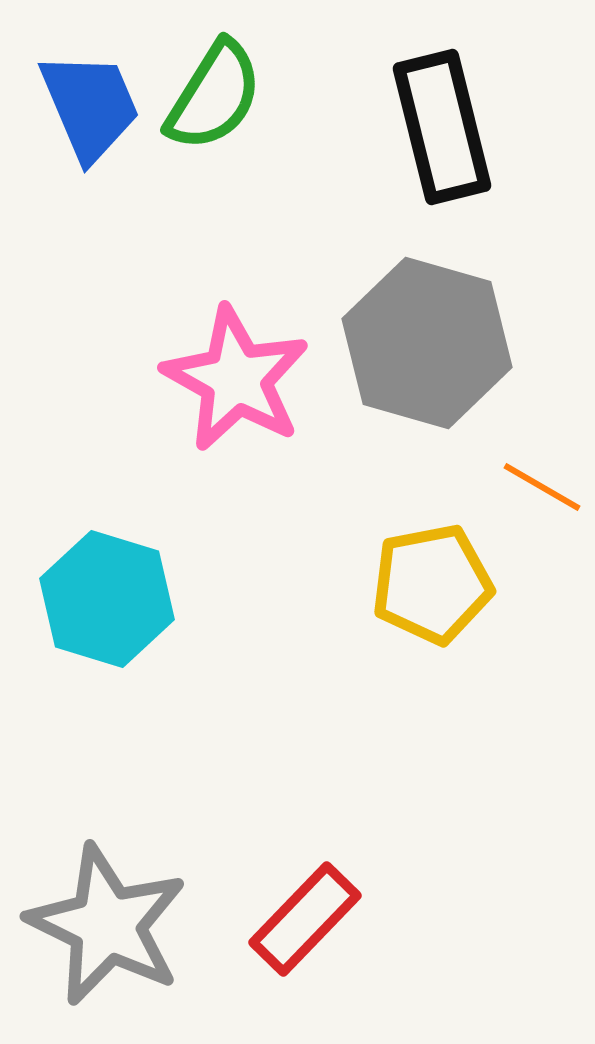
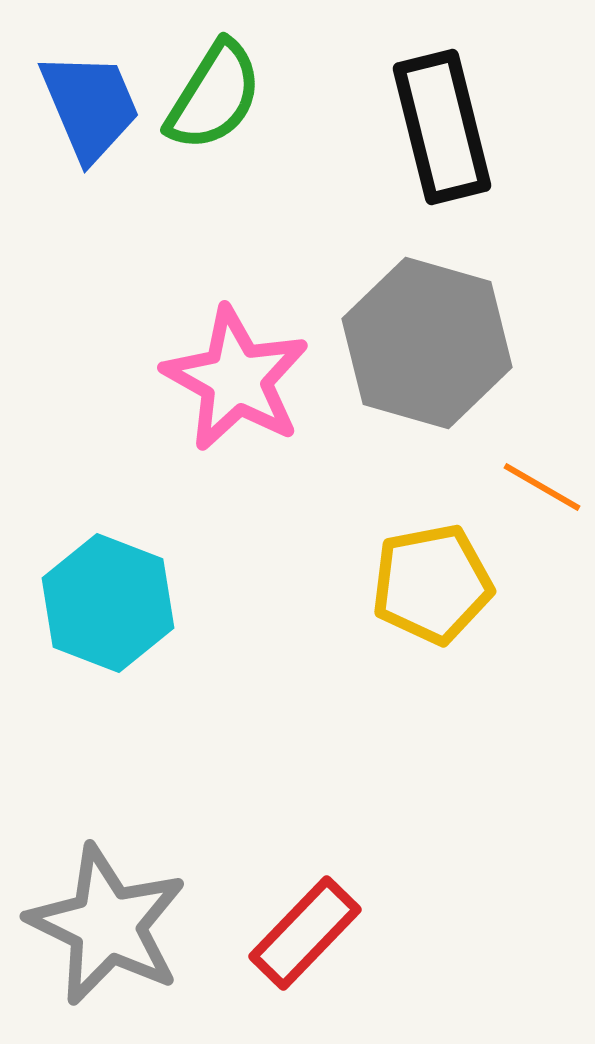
cyan hexagon: moved 1 px right, 4 px down; rotated 4 degrees clockwise
red rectangle: moved 14 px down
